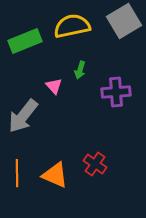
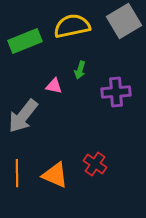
pink triangle: rotated 36 degrees counterclockwise
